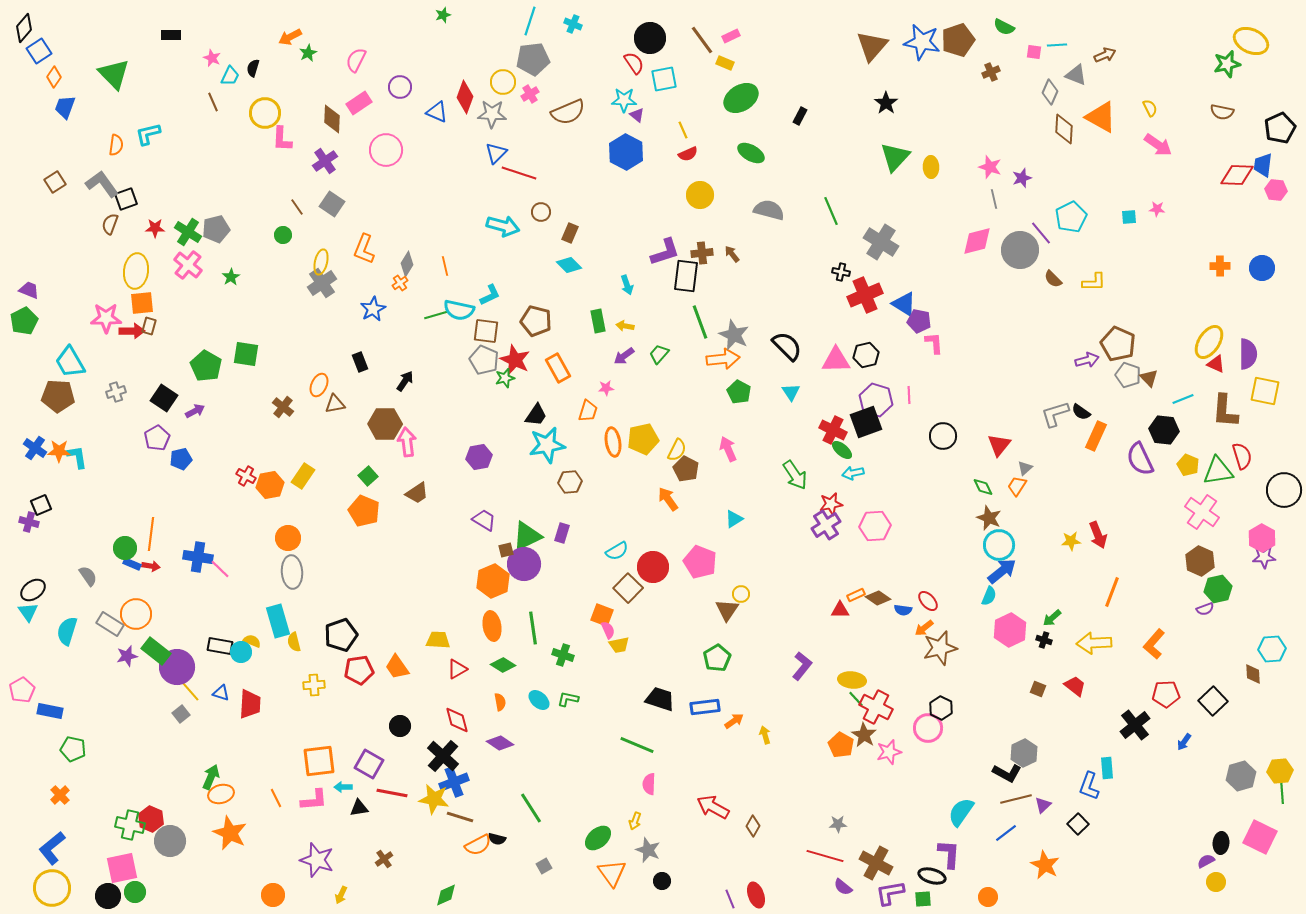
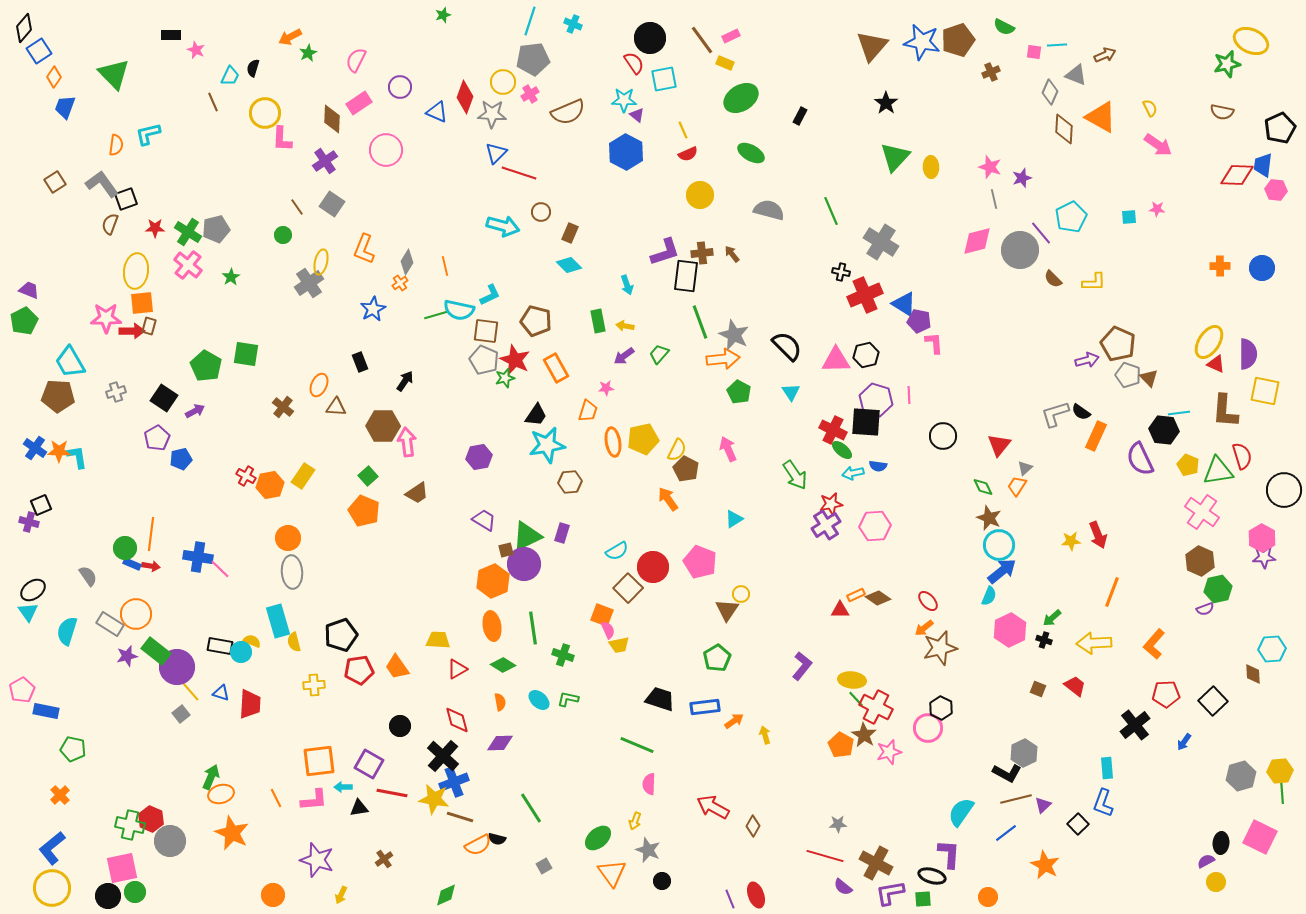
pink star at (212, 58): moved 16 px left, 8 px up
gray diamond at (407, 264): moved 2 px up
gray cross at (322, 283): moved 13 px left
orange rectangle at (558, 368): moved 2 px left
cyan line at (1183, 399): moved 4 px left, 14 px down; rotated 15 degrees clockwise
brown triangle at (335, 404): moved 1 px right, 3 px down; rotated 15 degrees clockwise
black square at (866, 422): rotated 24 degrees clockwise
brown hexagon at (385, 424): moved 2 px left, 2 px down
blue semicircle at (903, 610): moved 25 px left, 144 px up
blue rectangle at (50, 711): moved 4 px left
purple diamond at (500, 743): rotated 36 degrees counterclockwise
blue L-shape at (1089, 786): moved 14 px right, 17 px down
orange star at (230, 833): moved 2 px right
